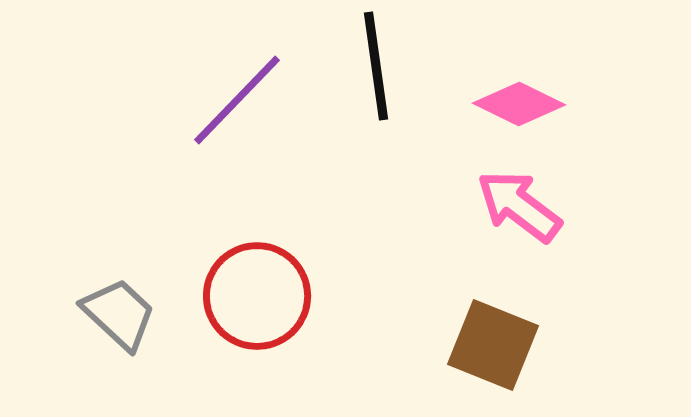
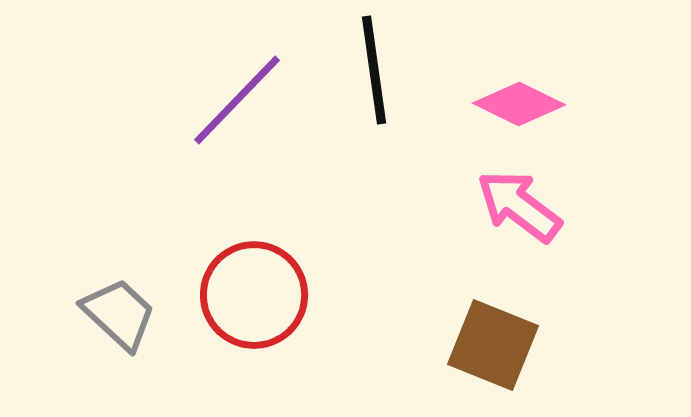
black line: moved 2 px left, 4 px down
red circle: moved 3 px left, 1 px up
